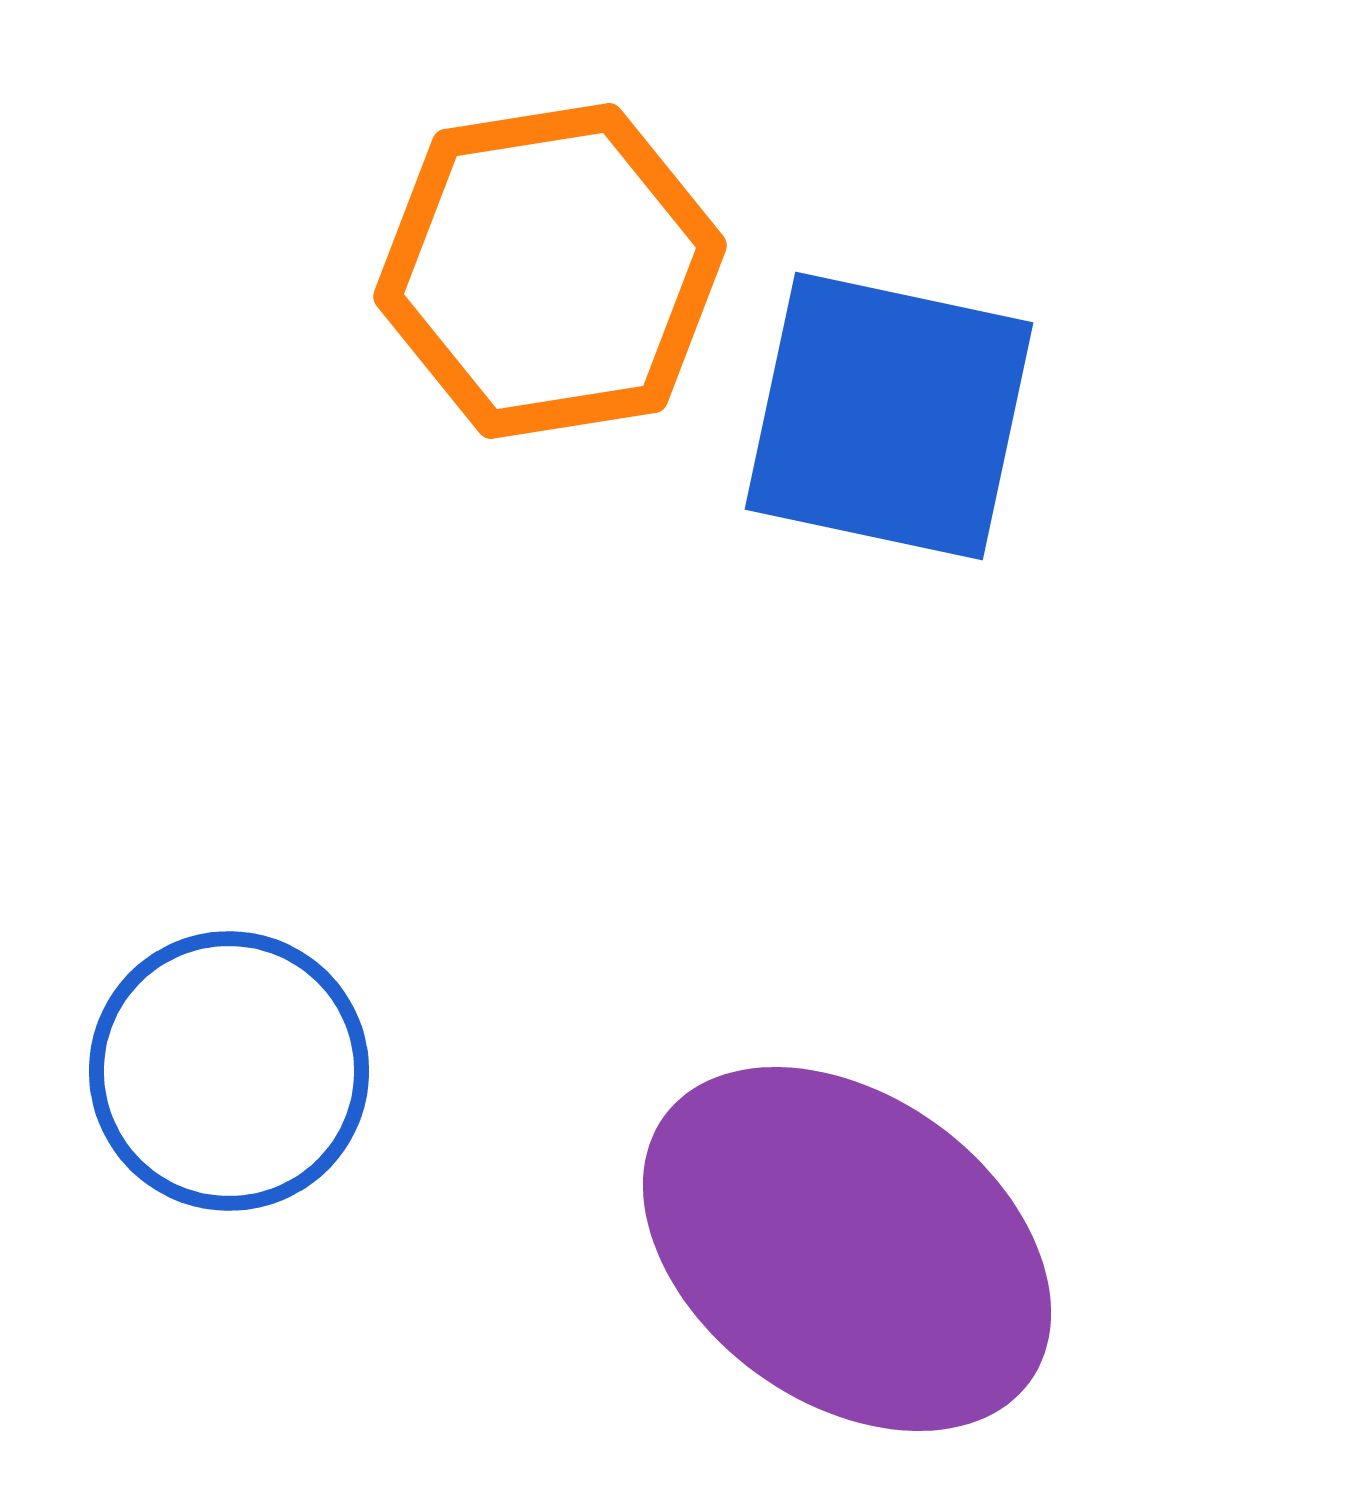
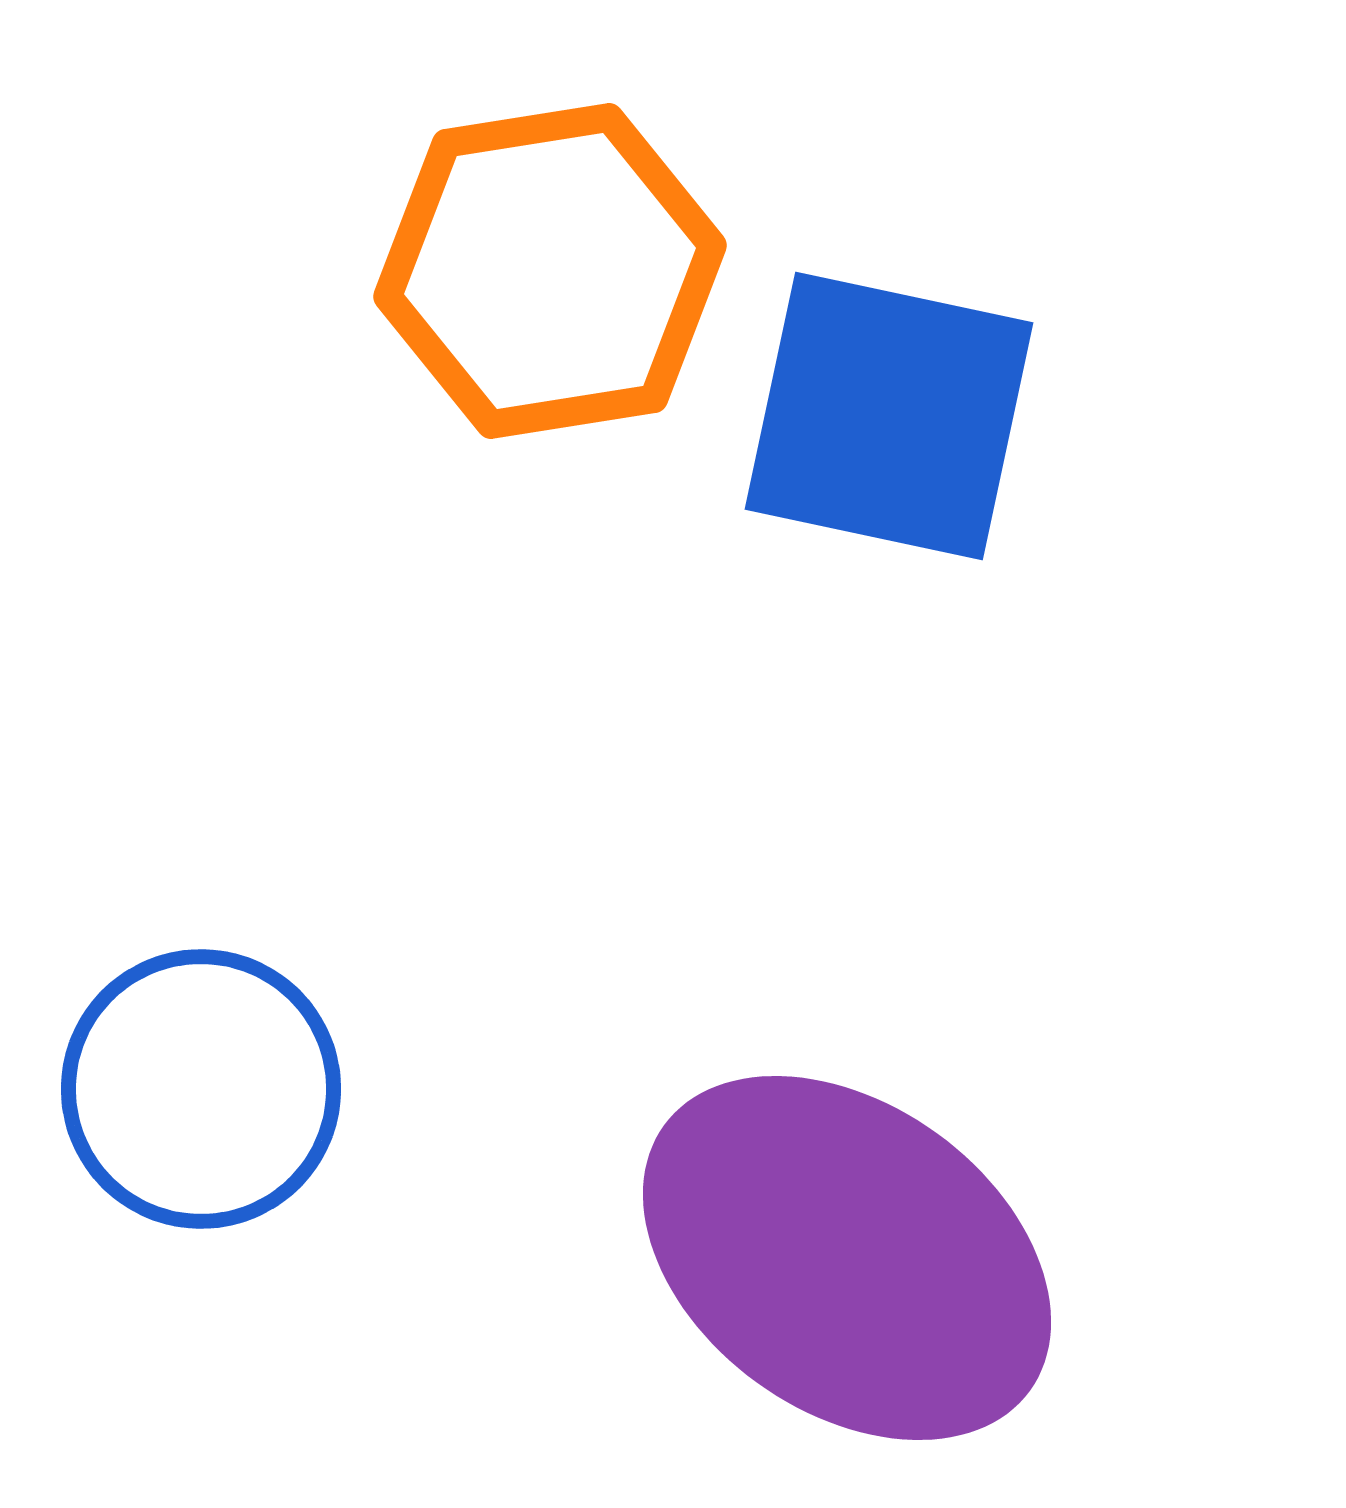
blue circle: moved 28 px left, 18 px down
purple ellipse: moved 9 px down
